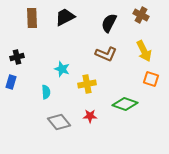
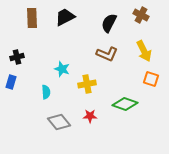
brown L-shape: moved 1 px right
